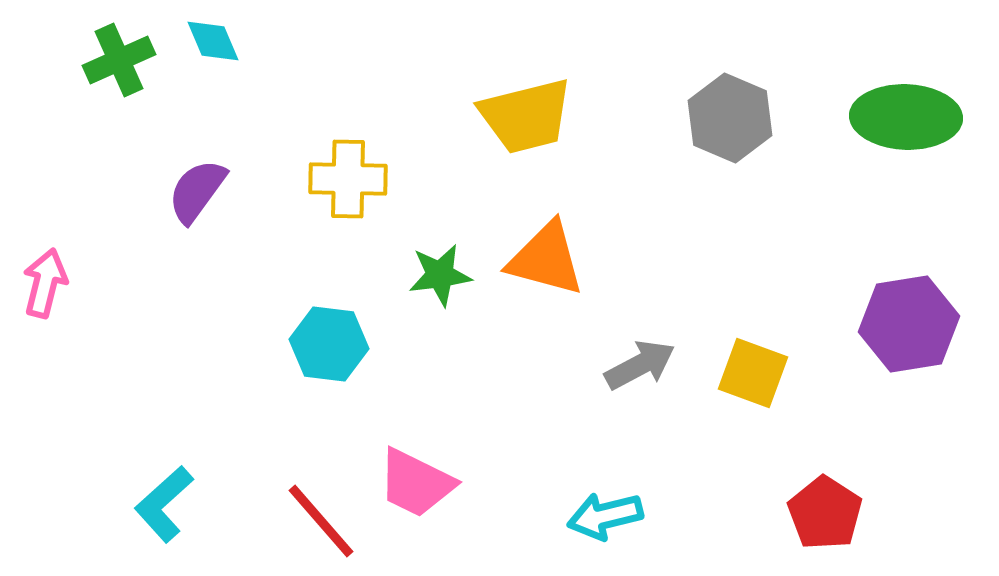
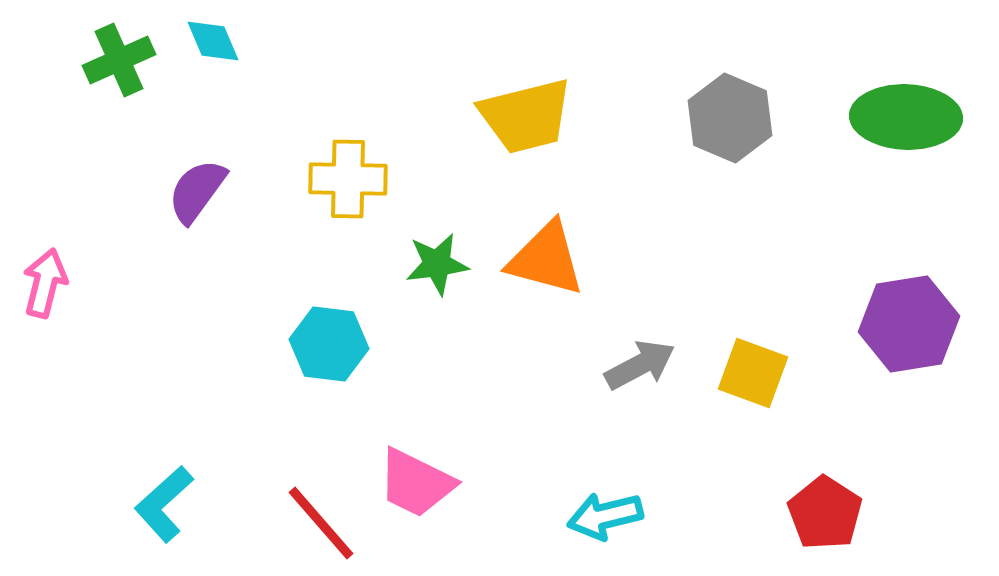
green star: moved 3 px left, 11 px up
red line: moved 2 px down
